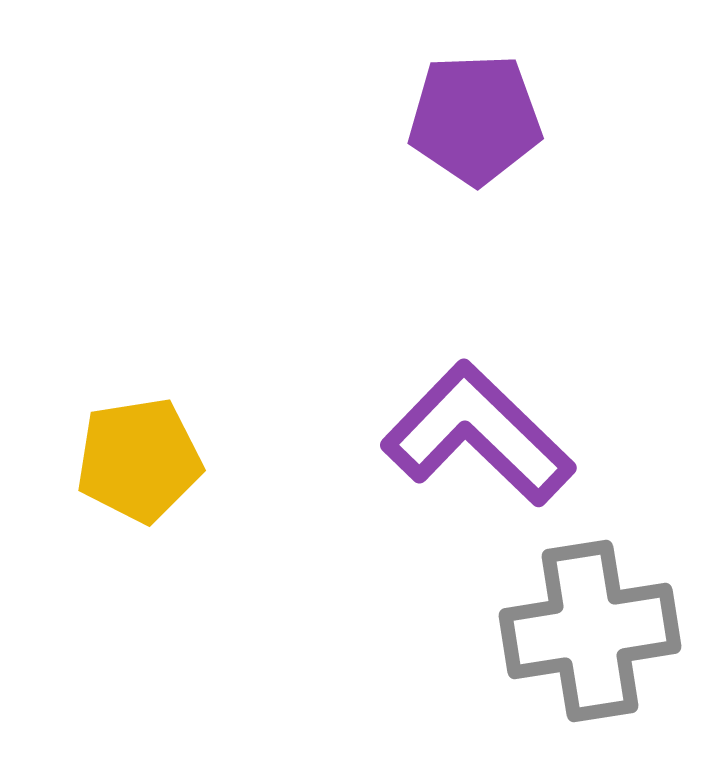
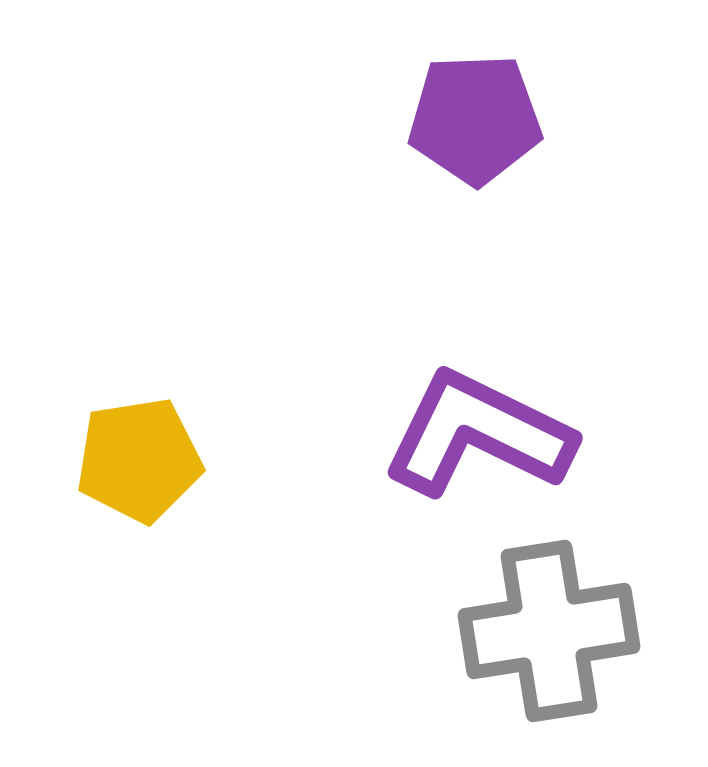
purple L-shape: rotated 18 degrees counterclockwise
gray cross: moved 41 px left
